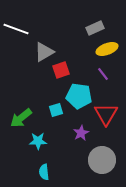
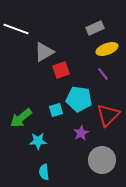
cyan pentagon: moved 3 px down
red triangle: moved 2 px right, 1 px down; rotated 15 degrees clockwise
